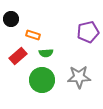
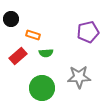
green circle: moved 8 px down
